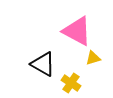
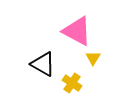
yellow triangle: rotated 42 degrees counterclockwise
yellow cross: moved 1 px right
